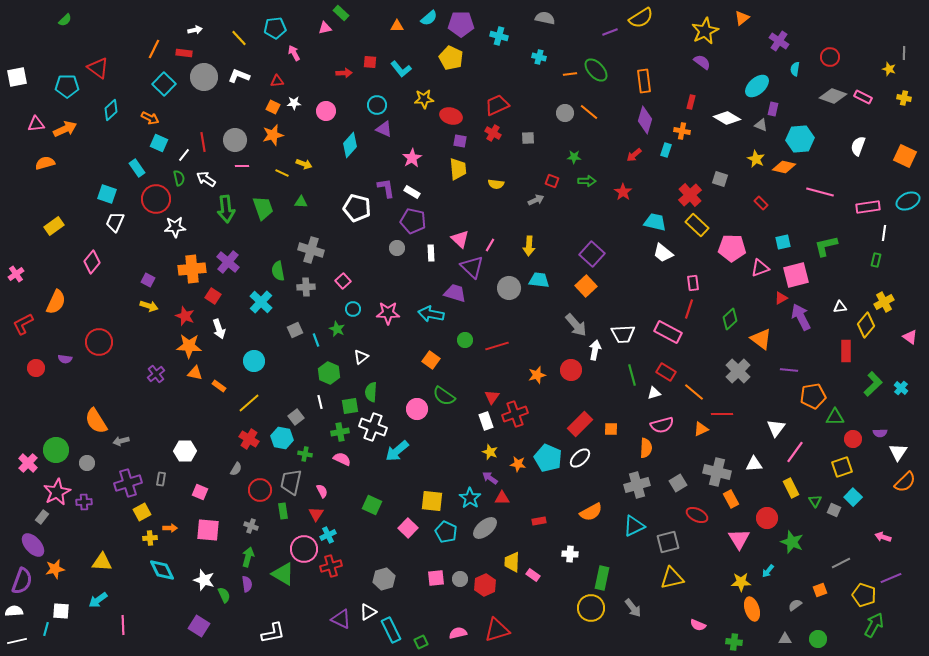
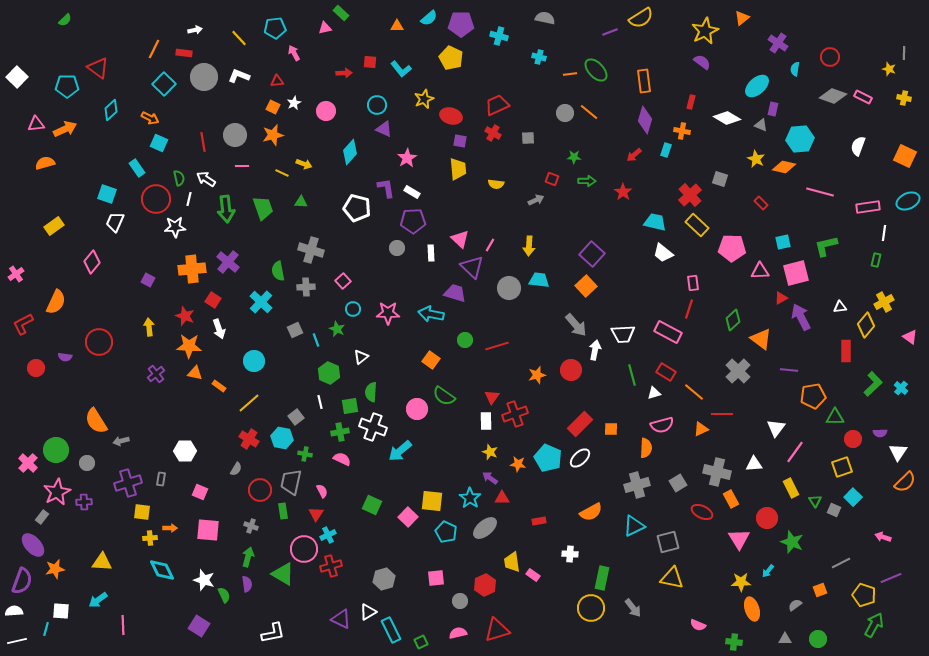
purple cross at (779, 41): moved 1 px left, 2 px down
white square at (17, 77): rotated 35 degrees counterclockwise
yellow star at (424, 99): rotated 18 degrees counterclockwise
white star at (294, 103): rotated 24 degrees counterclockwise
gray circle at (235, 140): moved 5 px up
cyan diamond at (350, 145): moved 7 px down
white line at (184, 155): moved 5 px right, 44 px down; rotated 24 degrees counterclockwise
pink star at (412, 158): moved 5 px left
red square at (552, 181): moved 2 px up
purple pentagon at (413, 221): rotated 15 degrees counterclockwise
pink triangle at (760, 268): moved 3 px down; rotated 18 degrees clockwise
pink square at (796, 275): moved 2 px up
red square at (213, 296): moved 4 px down
yellow arrow at (149, 306): moved 21 px down; rotated 114 degrees counterclockwise
green diamond at (730, 319): moved 3 px right, 1 px down
purple semicircle at (65, 359): moved 2 px up
white rectangle at (486, 421): rotated 18 degrees clockwise
cyan arrow at (397, 451): moved 3 px right
yellow square at (142, 512): rotated 36 degrees clockwise
red ellipse at (697, 515): moved 5 px right, 3 px up
pink square at (408, 528): moved 11 px up
yellow trapezoid at (512, 562): rotated 10 degrees counterclockwise
yellow triangle at (672, 578): rotated 25 degrees clockwise
gray circle at (460, 579): moved 22 px down
